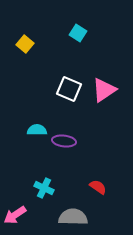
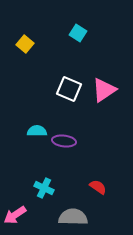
cyan semicircle: moved 1 px down
